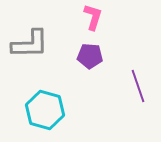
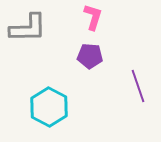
gray L-shape: moved 2 px left, 16 px up
cyan hexagon: moved 4 px right, 3 px up; rotated 12 degrees clockwise
